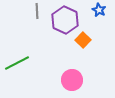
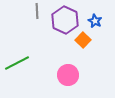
blue star: moved 4 px left, 11 px down
pink circle: moved 4 px left, 5 px up
